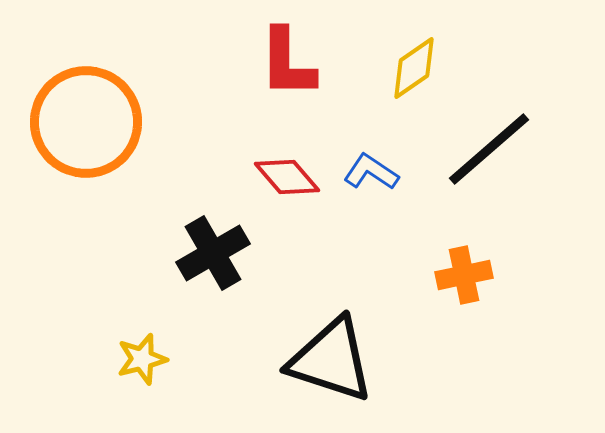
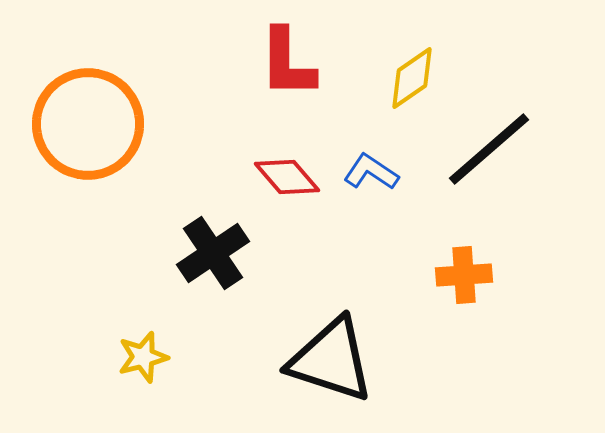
yellow diamond: moved 2 px left, 10 px down
orange circle: moved 2 px right, 2 px down
black cross: rotated 4 degrees counterclockwise
orange cross: rotated 8 degrees clockwise
yellow star: moved 1 px right, 2 px up
